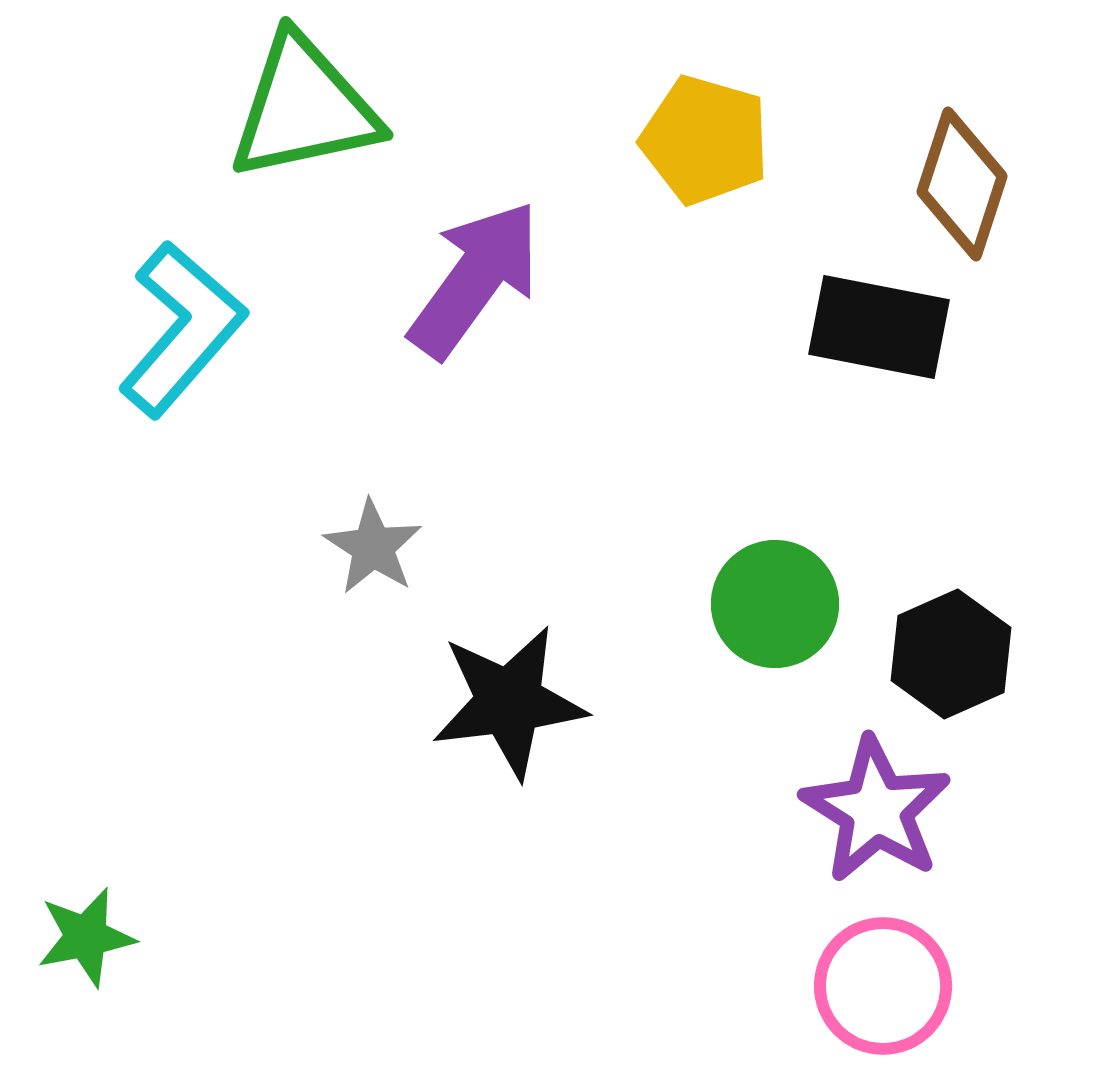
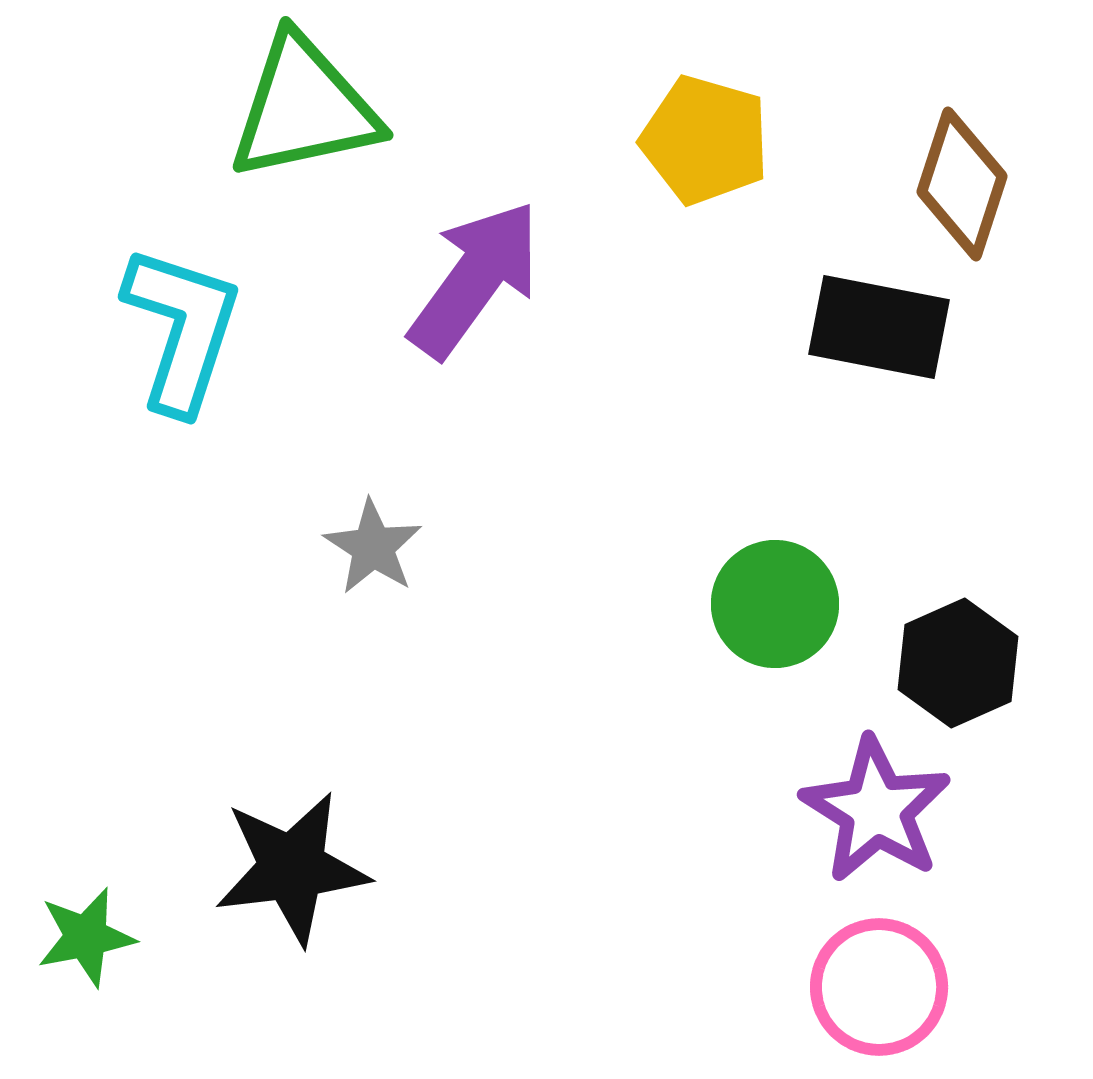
cyan L-shape: rotated 23 degrees counterclockwise
black hexagon: moved 7 px right, 9 px down
black star: moved 217 px left, 166 px down
pink circle: moved 4 px left, 1 px down
